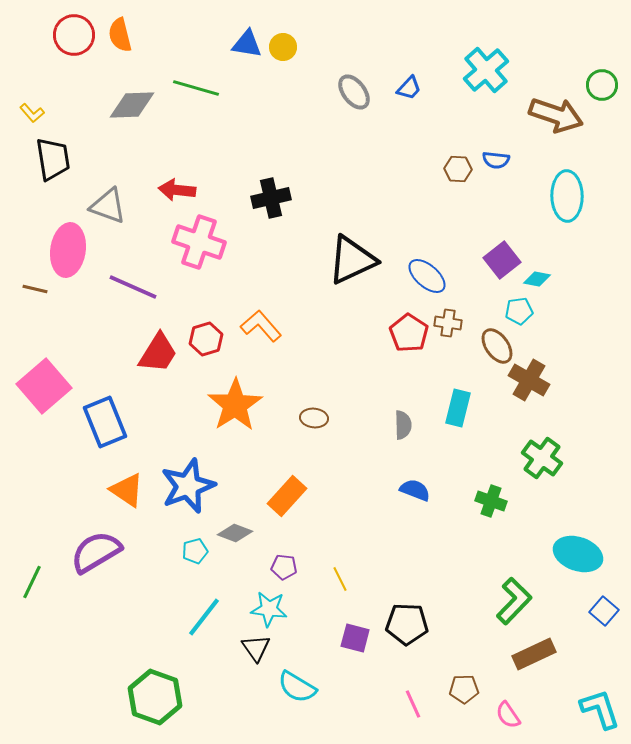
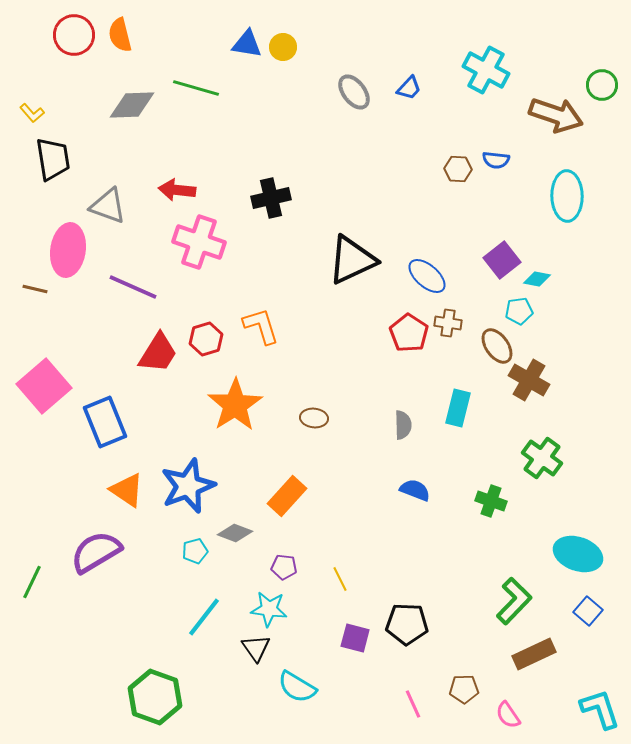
cyan cross at (486, 70): rotated 21 degrees counterclockwise
orange L-shape at (261, 326): rotated 24 degrees clockwise
blue square at (604, 611): moved 16 px left
